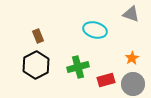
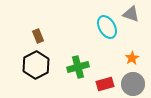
cyan ellipse: moved 12 px right, 3 px up; rotated 45 degrees clockwise
red rectangle: moved 1 px left, 4 px down
